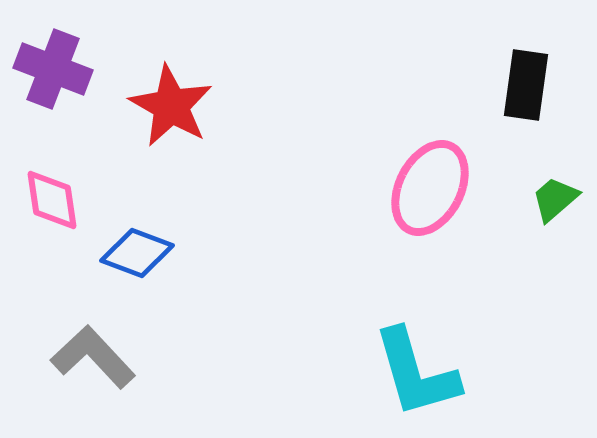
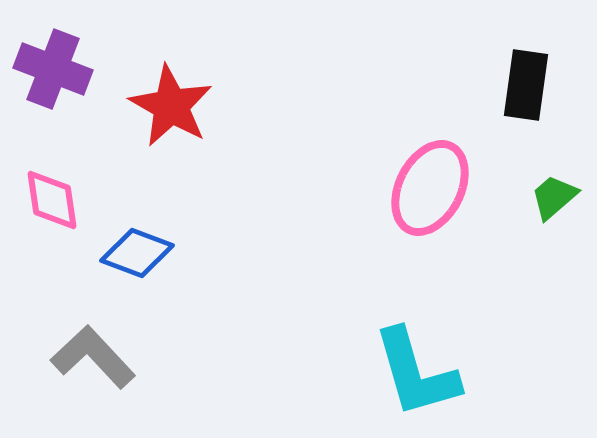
green trapezoid: moved 1 px left, 2 px up
